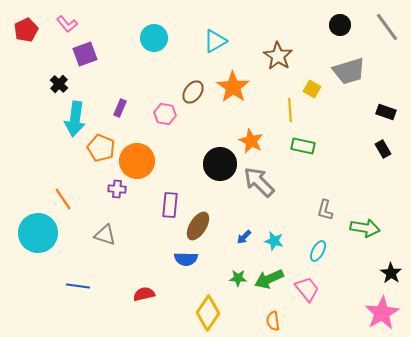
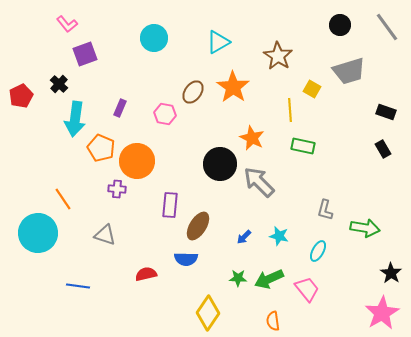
red pentagon at (26, 30): moved 5 px left, 66 px down
cyan triangle at (215, 41): moved 3 px right, 1 px down
orange star at (251, 141): moved 1 px right, 3 px up
cyan star at (274, 241): moved 5 px right, 5 px up
red semicircle at (144, 294): moved 2 px right, 20 px up
